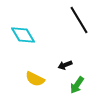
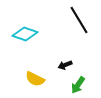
cyan diamond: moved 2 px right, 1 px up; rotated 40 degrees counterclockwise
green arrow: moved 1 px right
